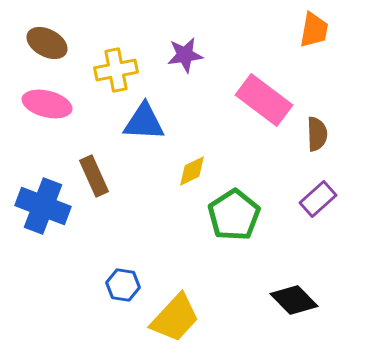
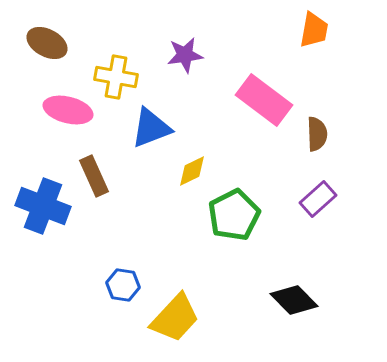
yellow cross: moved 7 px down; rotated 21 degrees clockwise
pink ellipse: moved 21 px right, 6 px down
blue triangle: moved 7 px right, 6 px down; rotated 24 degrees counterclockwise
green pentagon: rotated 6 degrees clockwise
